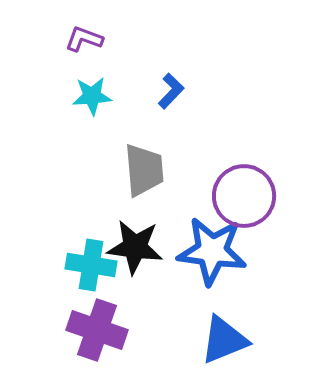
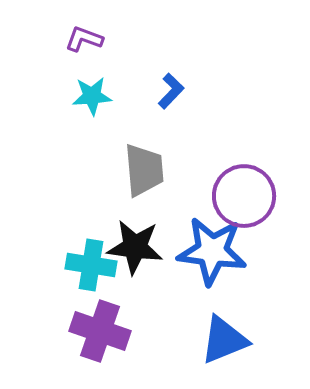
purple cross: moved 3 px right, 1 px down
